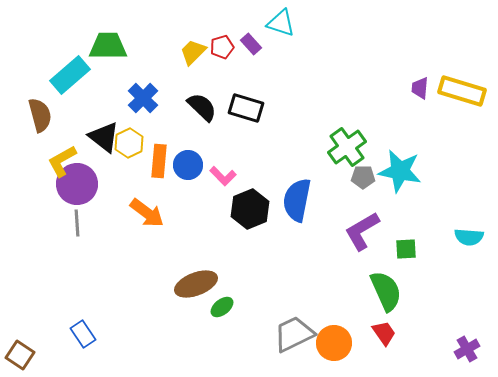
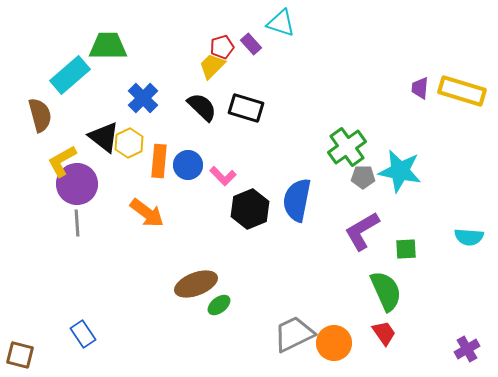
yellow trapezoid: moved 19 px right, 14 px down
green ellipse: moved 3 px left, 2 px up
brown square: rotated 20 degrees counterclockwise
